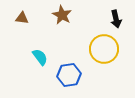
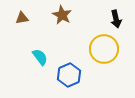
brown triangle: rotated 16 degrees counterclockwise
blue hexagon: rotated 15 degrees counterclockwise
